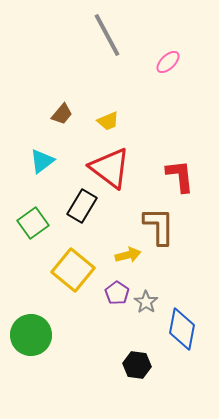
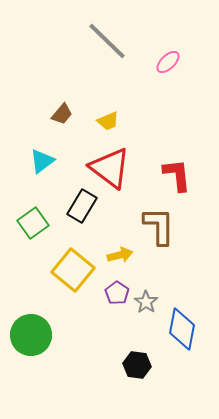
gray line: moved 6 px down; rotated 18 degrees counterclockwise
red L-shape: moved 3 px left, 1 px up
yellow arrow: moved 8 px left
